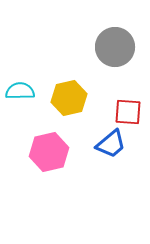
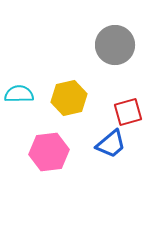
gray circle: moved 2 px up
cyan semicircle: moved 1 px left, 3 px down
red square: rotated 20 degrees counterclockwise
pink hexagon: rotated 6 degrees clockwise
